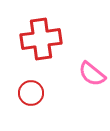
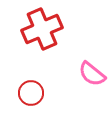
red cross: moved 1 px right, 10 px up; rotated 15 degrees counterclockwise
